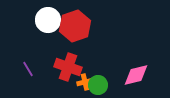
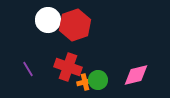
red hexagon: moved 1 px up
green circle: moved 5 px up
